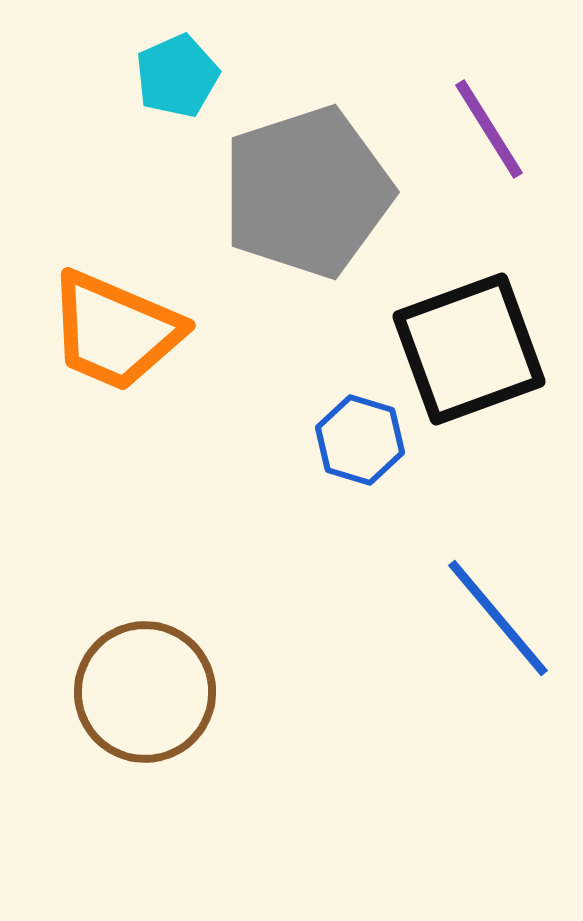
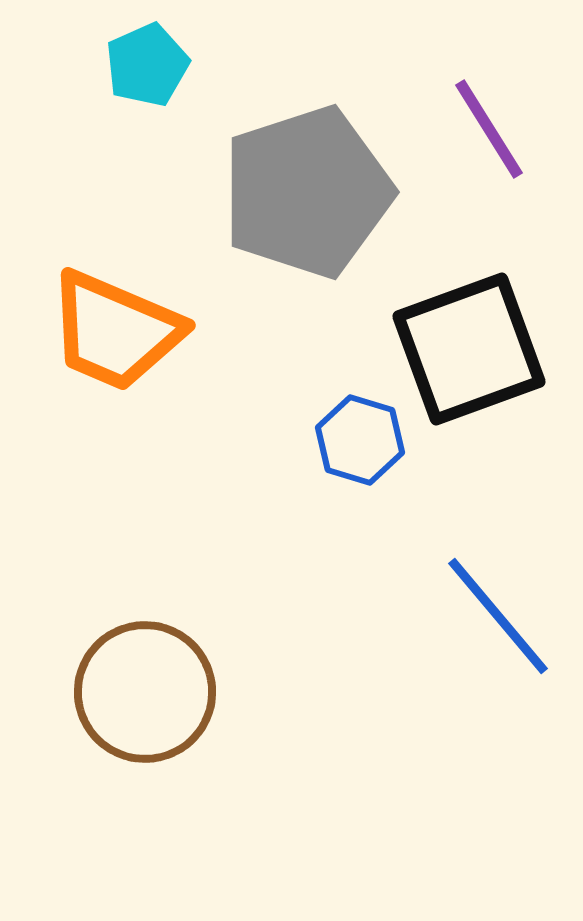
cyan pentagon: moved 30 px left, 11 px up
blue line: moved 2 px up
